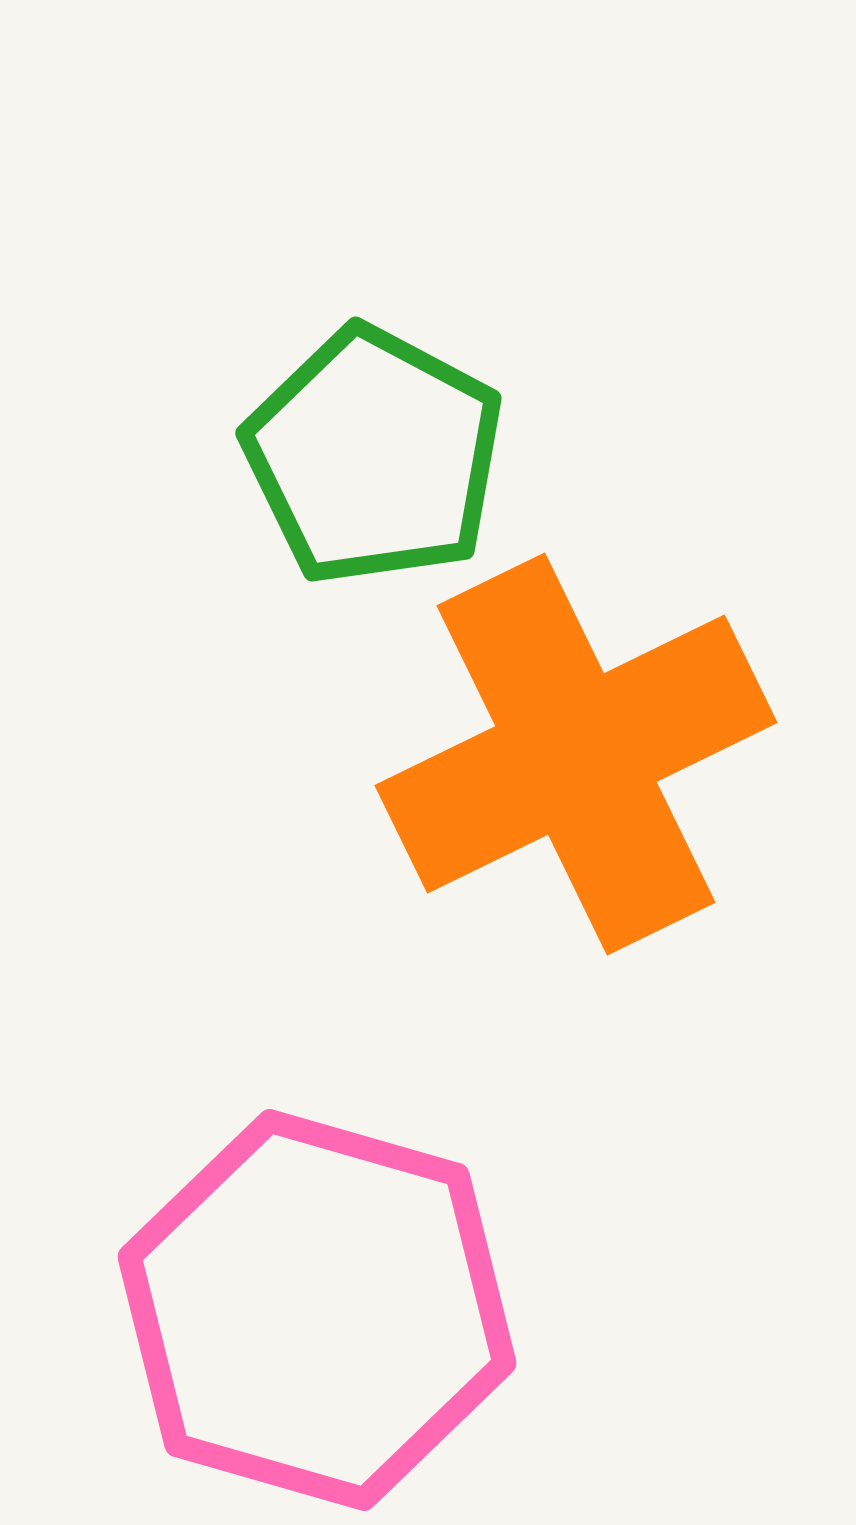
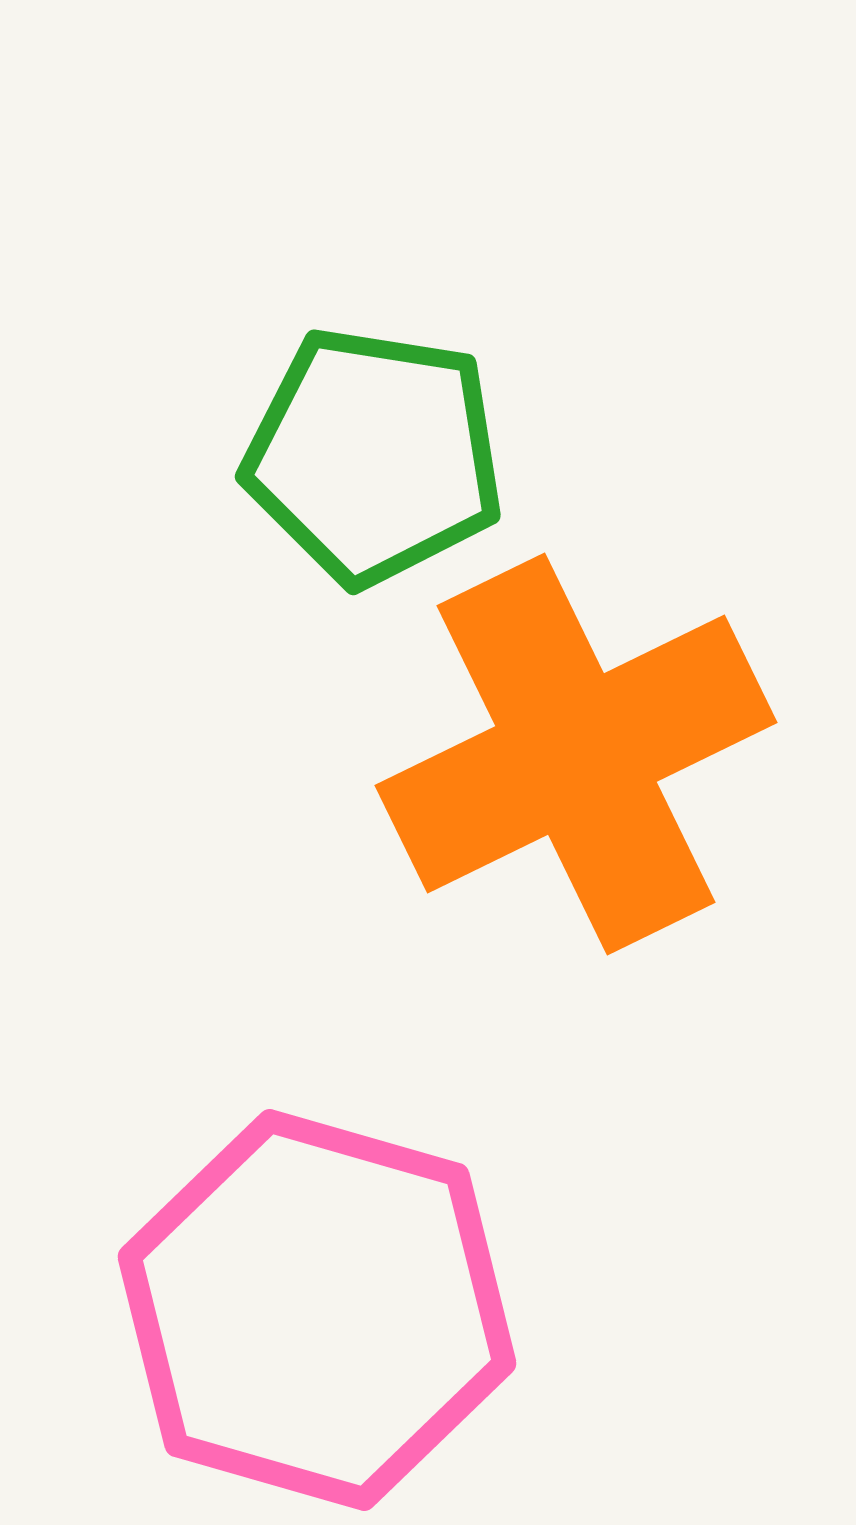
green pentagon: rotated 19 degrees counterclockwise
